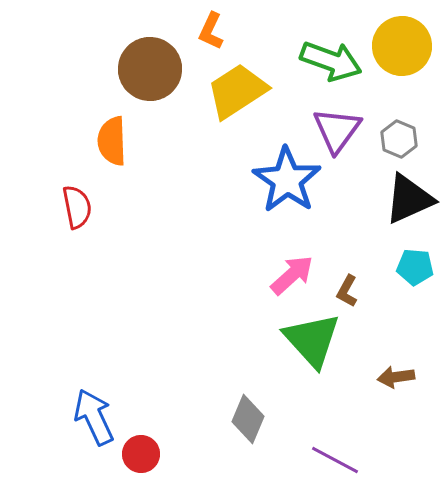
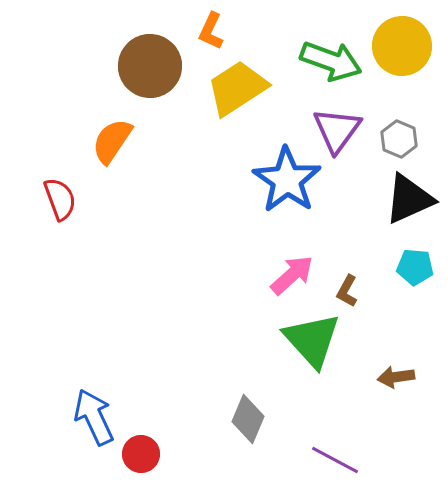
brown circle: moved 3 px up
yellow trapezoid: moved 3 px up
orange semicircle: rotated 36 degrees clockwise
red semicircle: moved 17 px left, 8 px up; rotated 9 degrees counterclockwise
